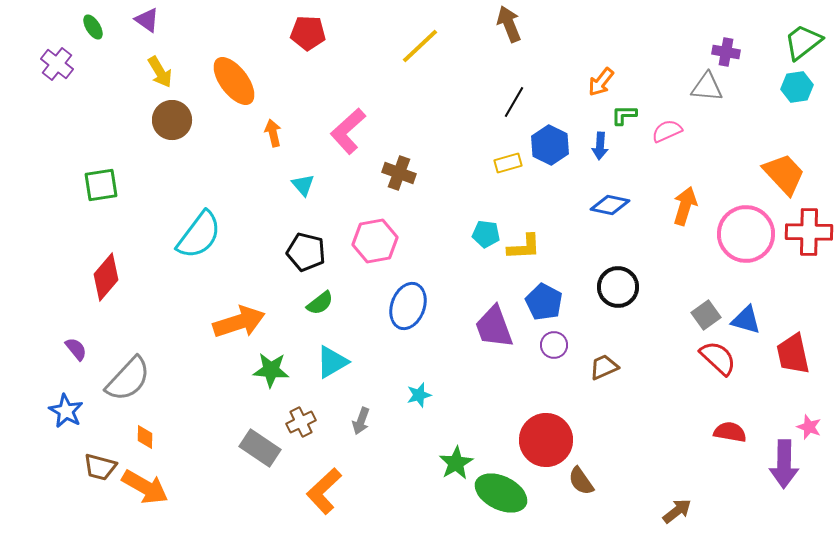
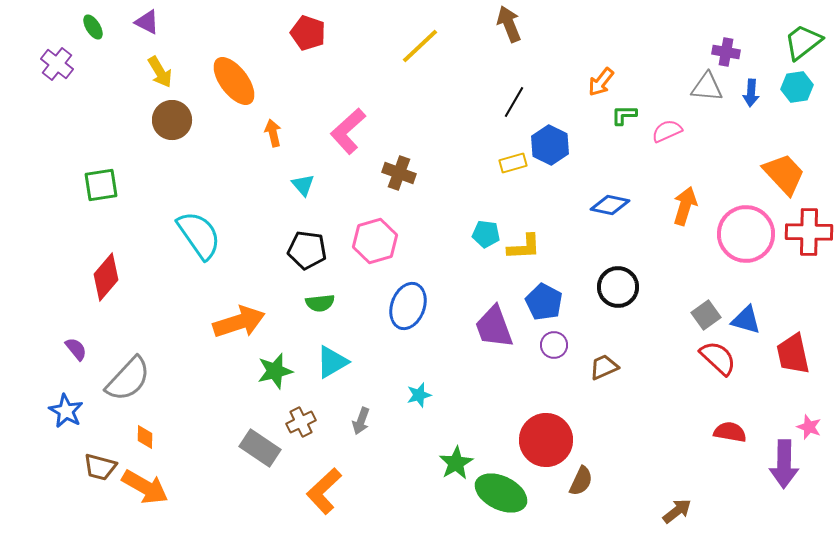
purple triangle at (147, 20): moved 2 px down; rotated 8 degrees counterclockwise
red pentagon at (308, 33): rotated 16 degrees clockwise
blue arrow at (600, 146): moved 151 px right, 53 px up
yellow rectangle at (508, 163): moved 5 px right
cyan semicircle at (199, 235): rotated 72 degrees counterclockwise
pink hexagon at (375, 241): rotated 6 degrees counterclockwise
black pentagon at (306, 252): moved 1 px right, 2 px up; rotated 6 degrees counterclockwise
green semicircle at (320, 303): rotated 32 degrees clockwise
green star at (271, 370): moved 4 px right, 1 px down; rotated 18 degrees counterclockwise
brown semicircle at (581, 481): rotated 120 degrees counterclockwise
